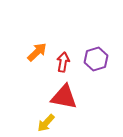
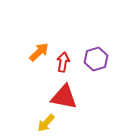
orange arrow: moved 2 px right
